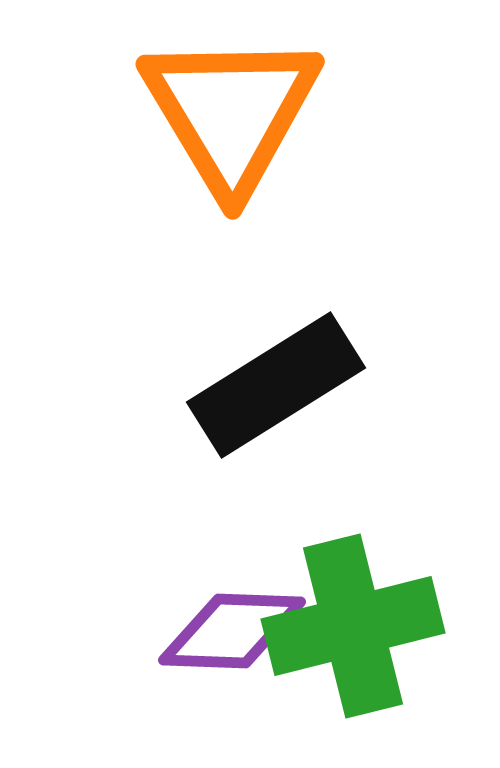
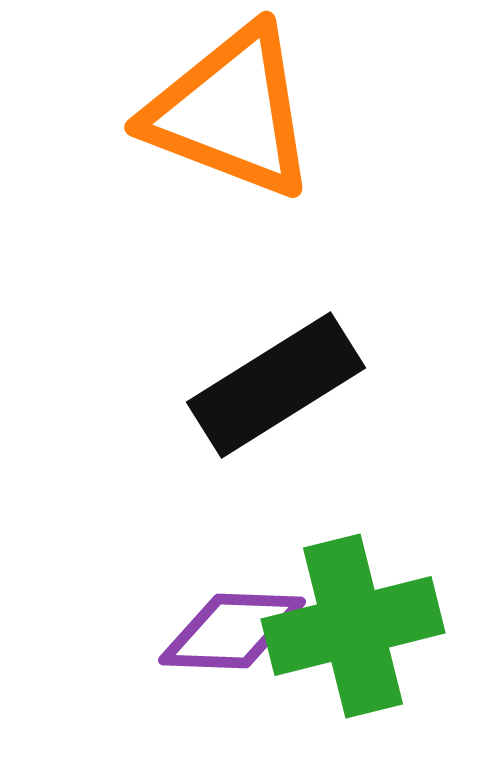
orange triangle: rotated 38 degrees counterclockwise
